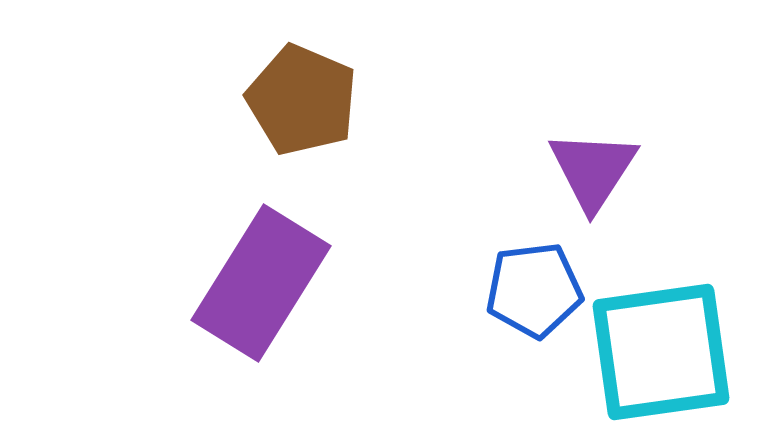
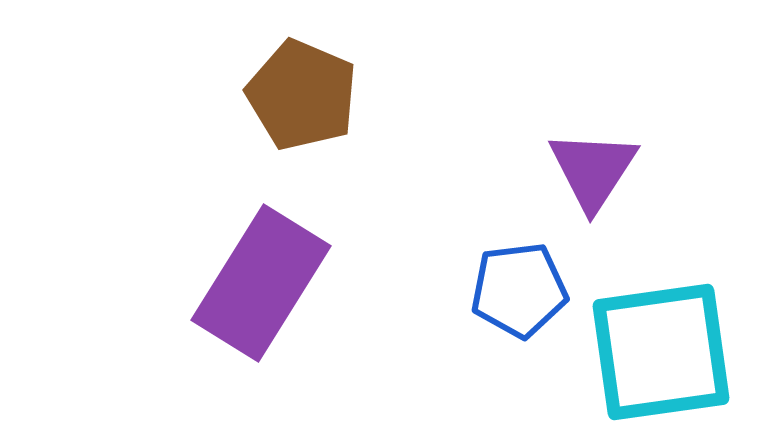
brown pentagon: moved 5 px up
blue pentagon: moved 15 px left
